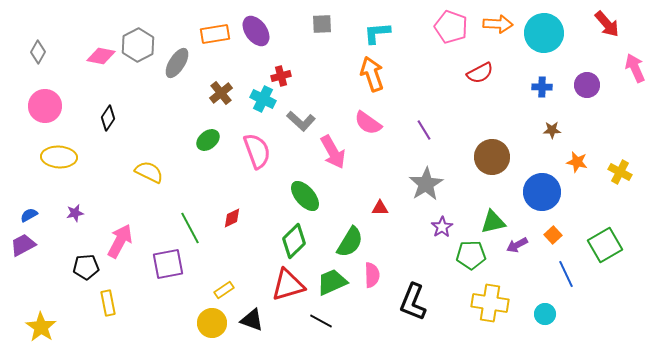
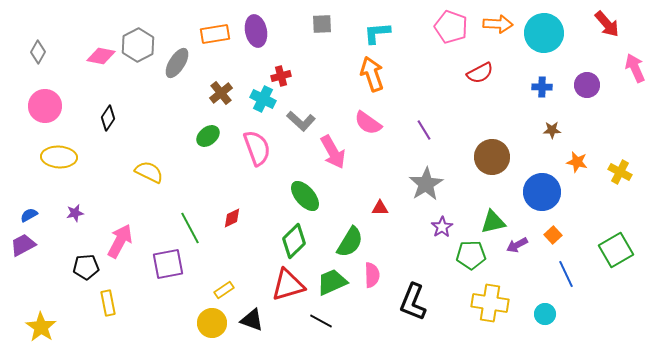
purple ellipse at (256, 31): rotated 24 degrees clockwise
green ellipse at (208, 140): moved 4 px up
pink semicircle at (257, 151): moved 3 px up
green square at (605, 245): moved 11 px right, 5 px down
